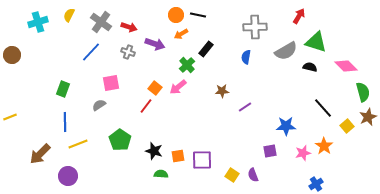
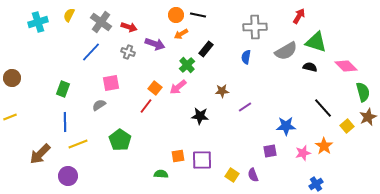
brown circle at (12, 55): moved 23 px down
black star at (154, 151): moved 46 px right, 35 px up; rotated 12 degrees counterclockwise
